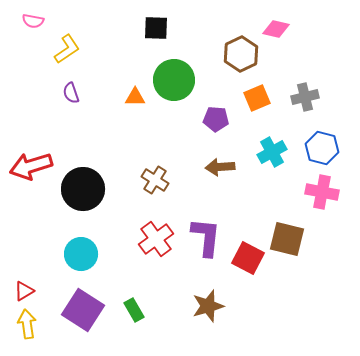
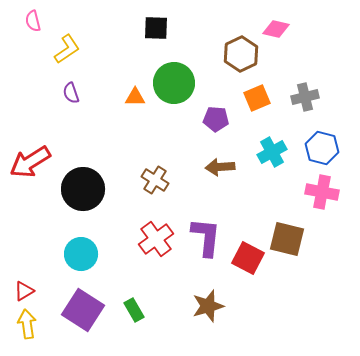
pink semicircle: rotated 65 degrees clockwise
green circle: moved 3 px down
red arrow: moved 1 px left, 4 px up; rotated 15 degrees counterclockwise
